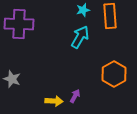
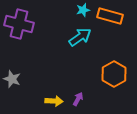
orange rectangle: rotated 70 degrees counterclockwise
purple cross: rotated 12 degrees clockwise
cyan arrow: rotated 25 degrees clockwise
purple arrow: moved 3 px right, 3 px down
